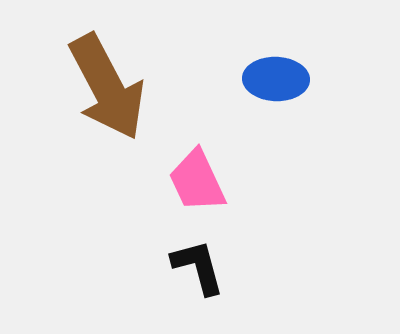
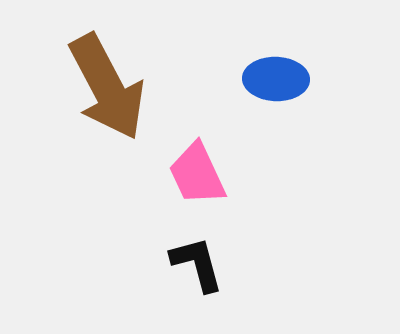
pink trapezoid: moved 7 px up
black L-shape: moved 1 px left, 3 px up
